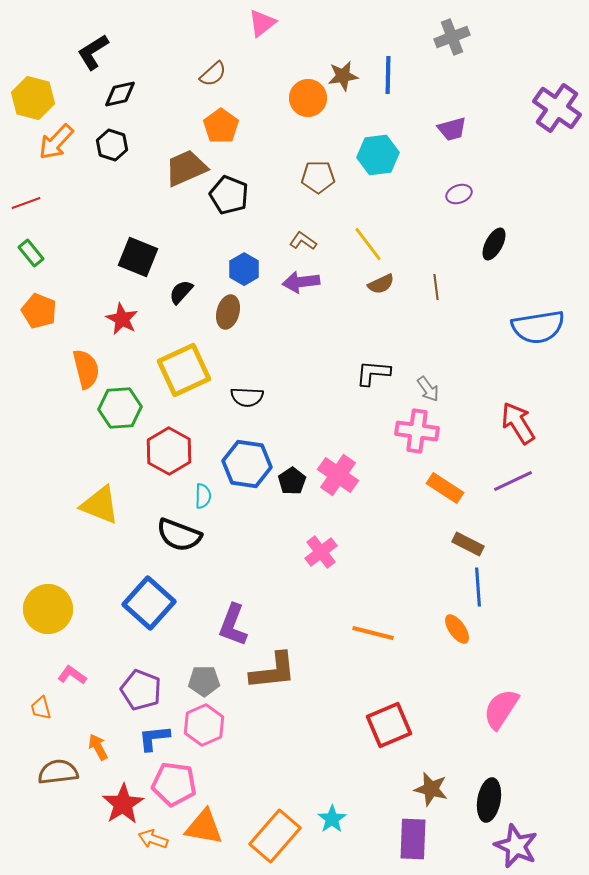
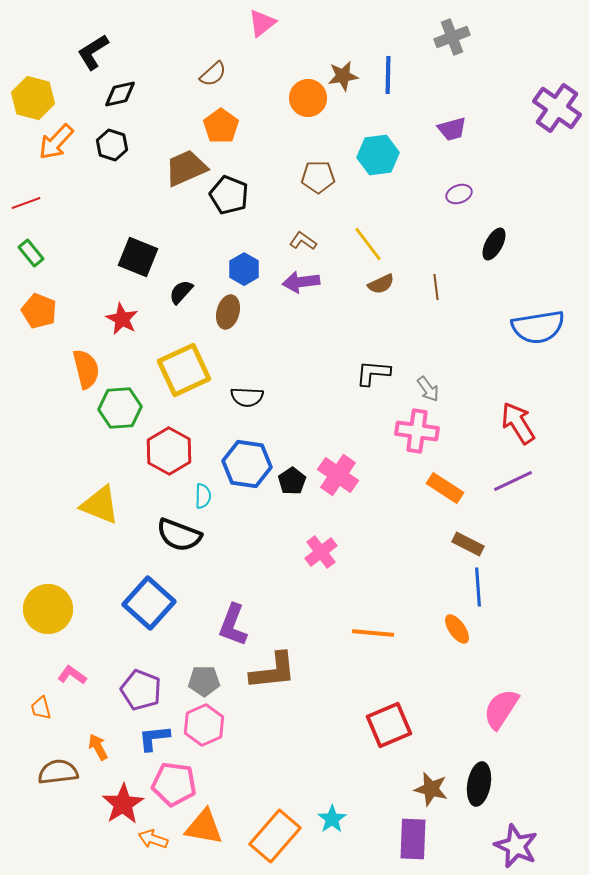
orange line at (373, 633): rotated 9 degrees counterclockwise
black ellipse at (489, 800): moved 10 px left, 16 px up
